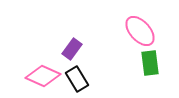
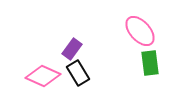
black rectangle: moved 1 px right, 6 px up
